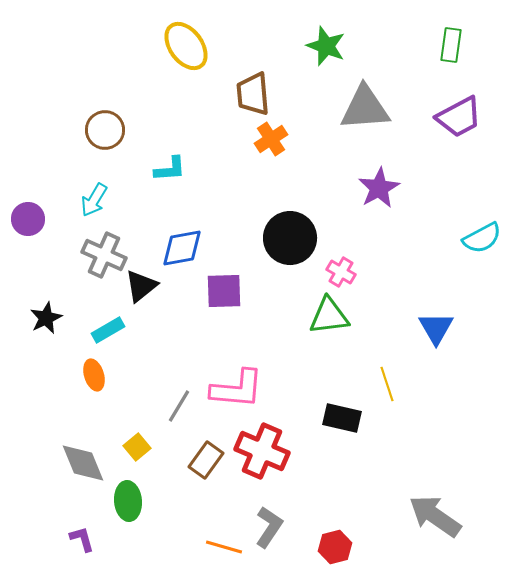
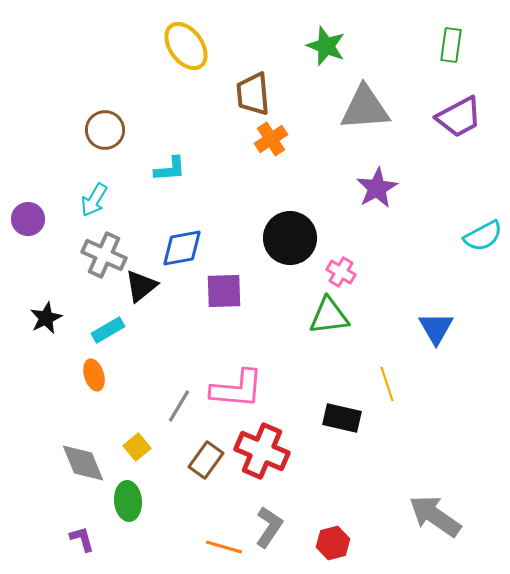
purple star: moved 2 px left
cyan semicircle: moved 1 px right, 2 px up
red hexagon: moved 2 px left, 4 px up
